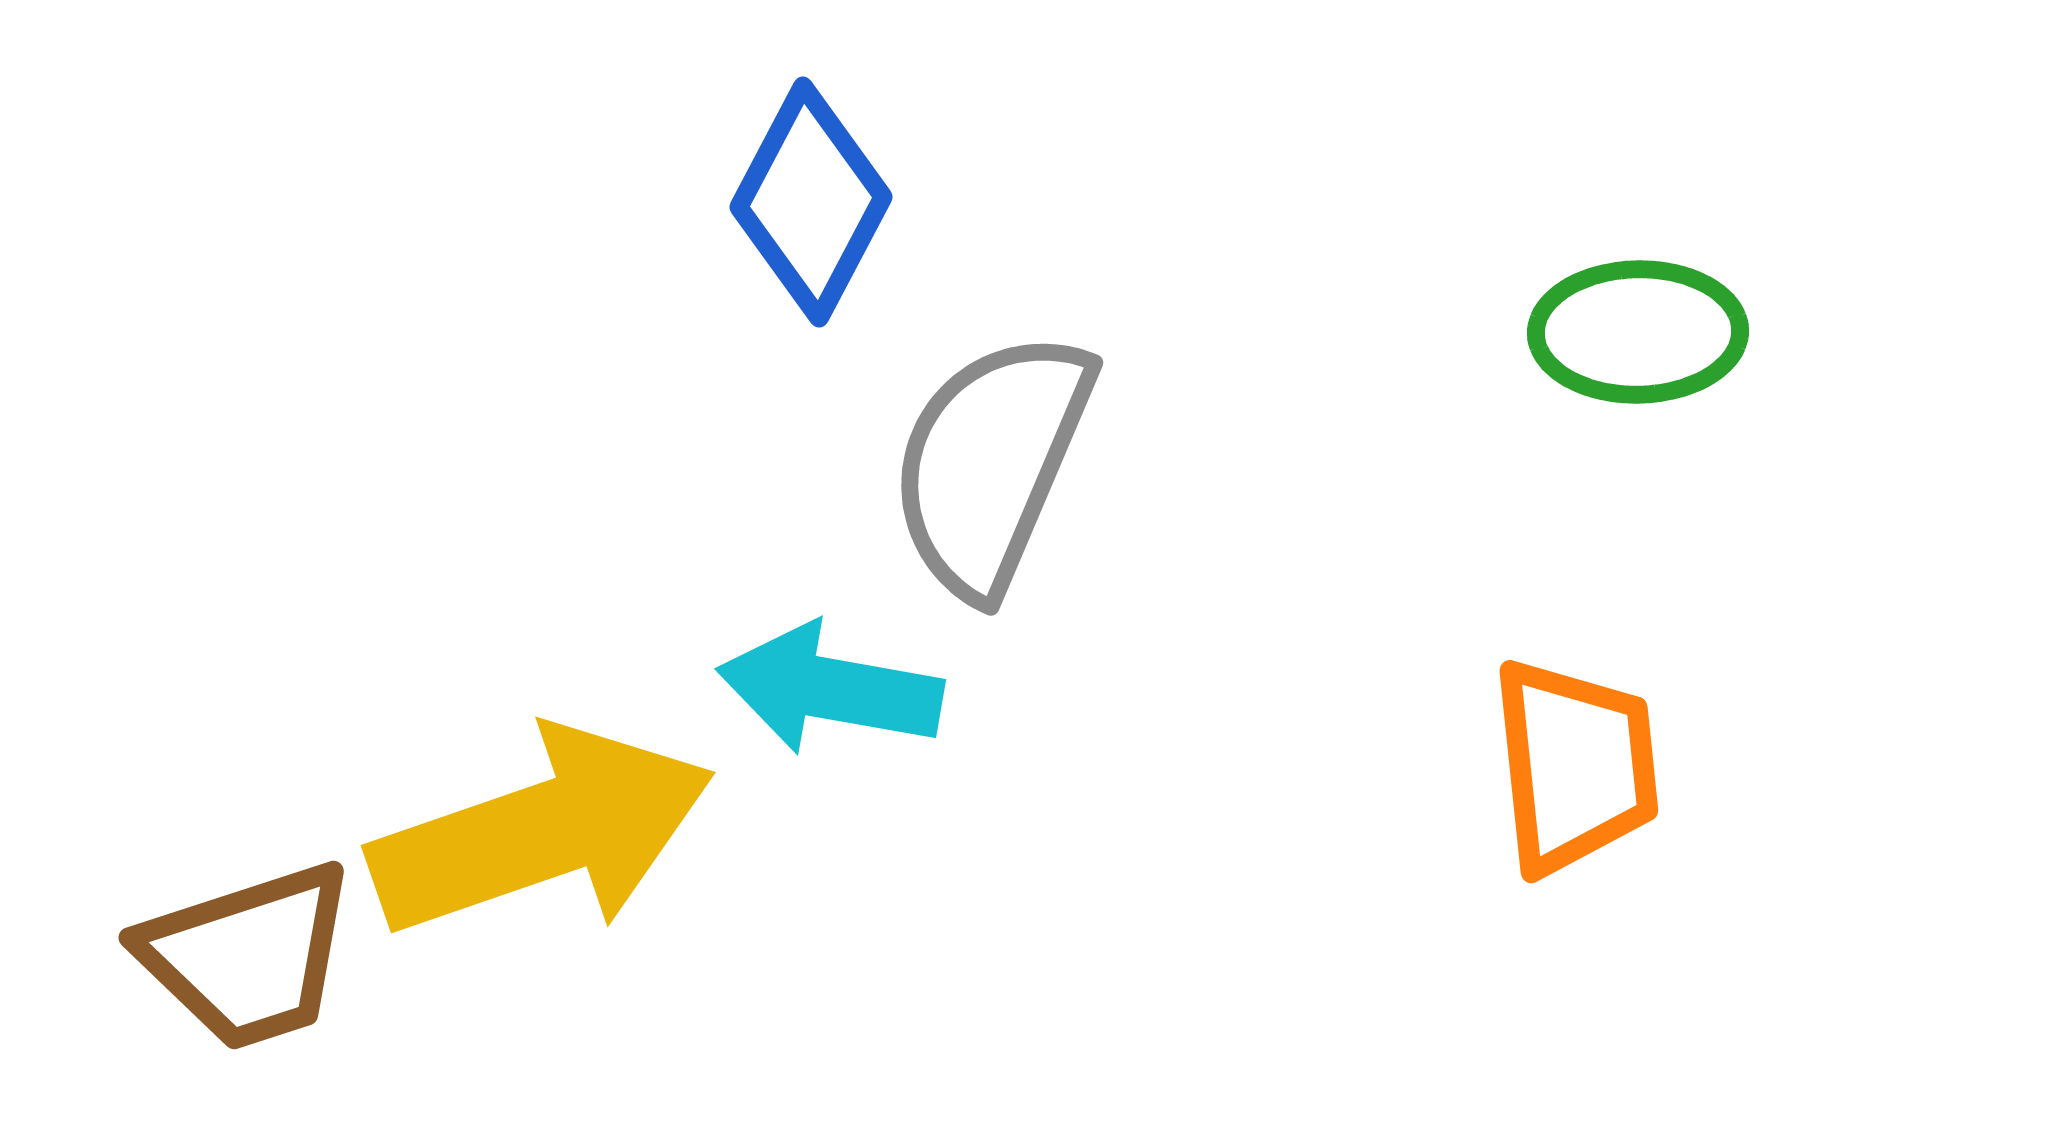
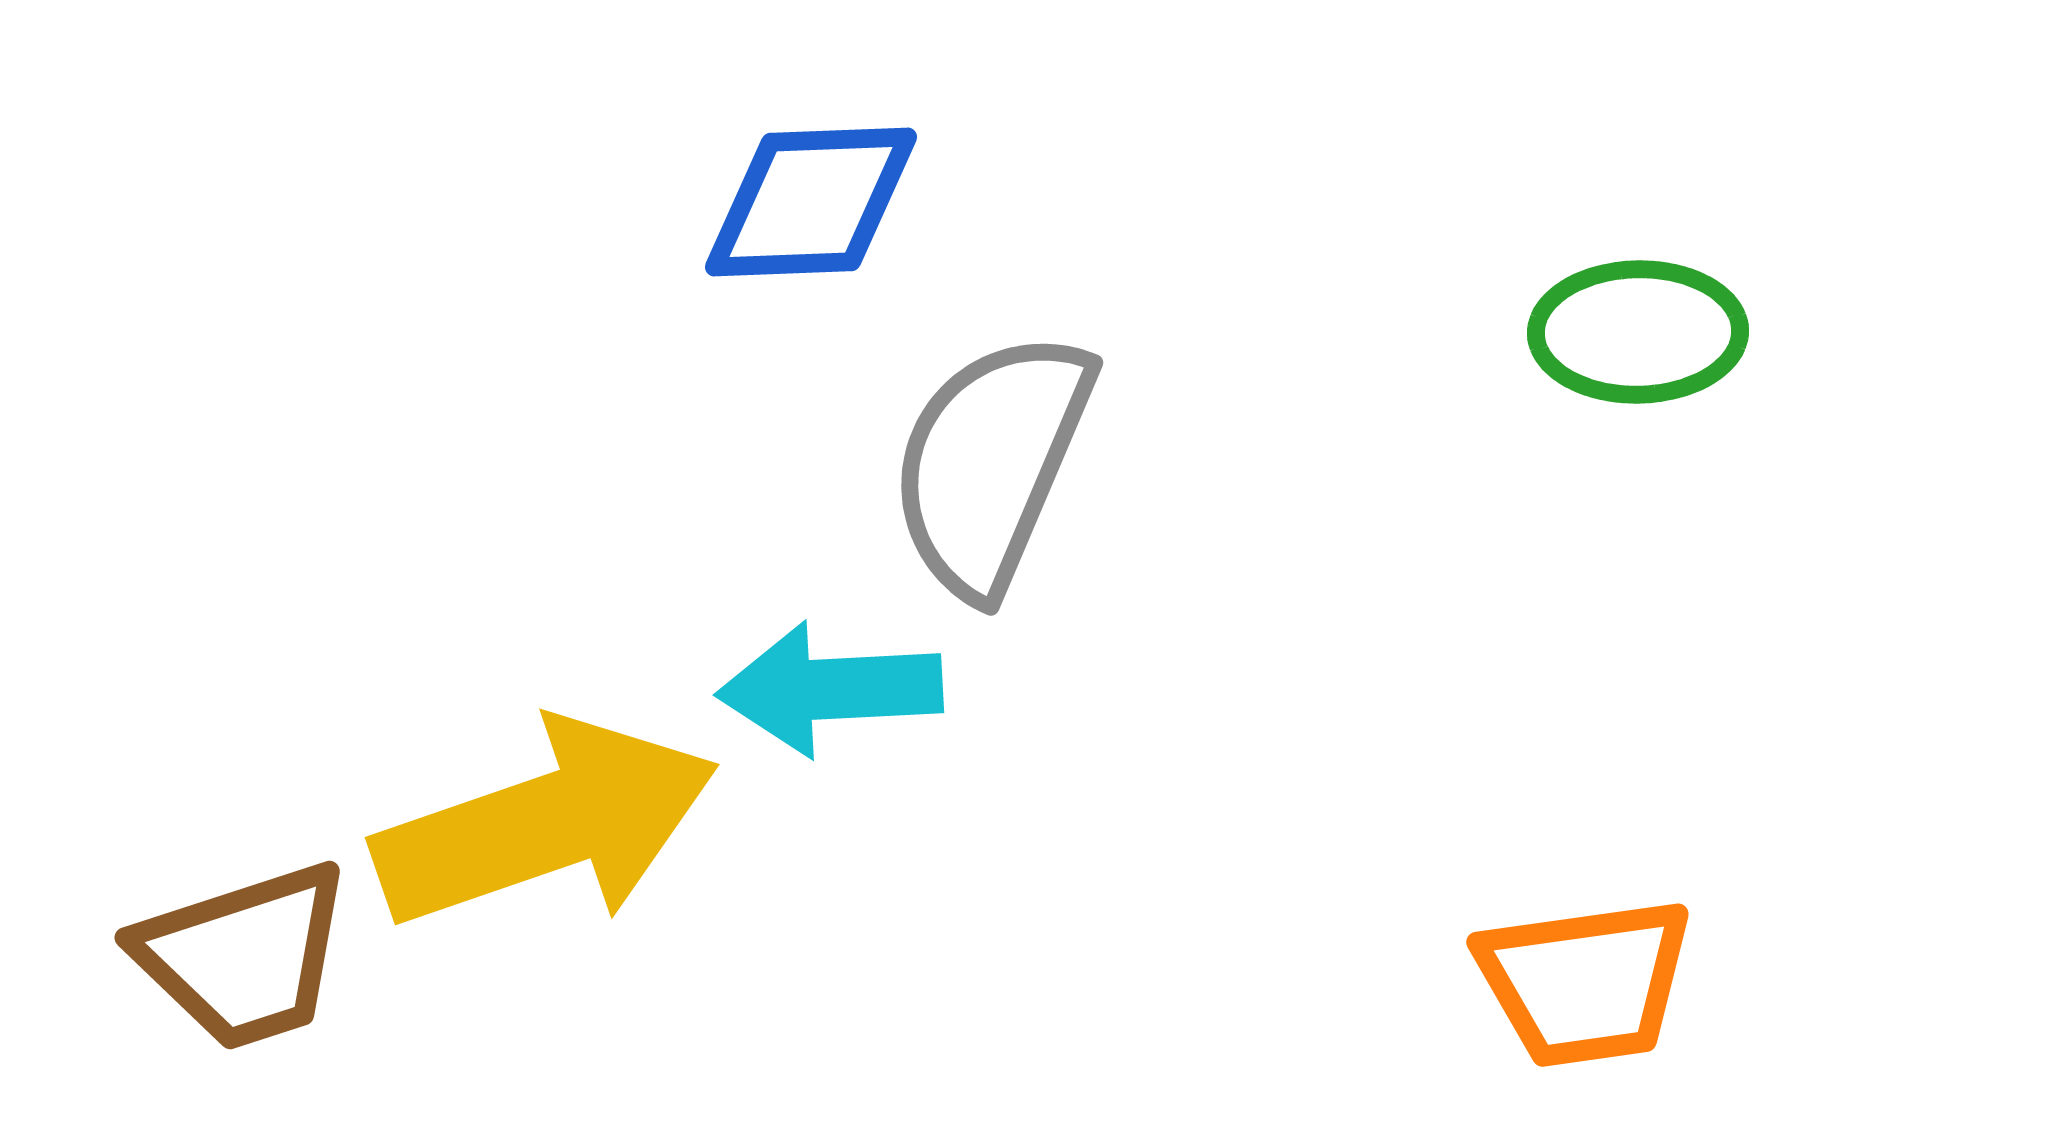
blue diamond: rotated 60 degrees clockwise
cyan arrow: rotated 13 degrees counterclockwise
orange trapezoid: moved 10 px right, 216 px down; rotated 88 degrees clockwise
yellow arrow: moved 4 px right, 8 px up
brown trapezoid: moved 4 px left
